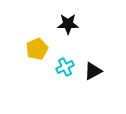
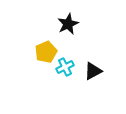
black star: rotated 25 degrees counterclockwise
yellow pentagon: moved 9 px right, 3 px down
